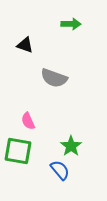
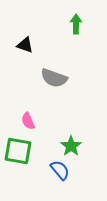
green arrow: moved 5 px right; rotated 90 degrees counterclockwise
